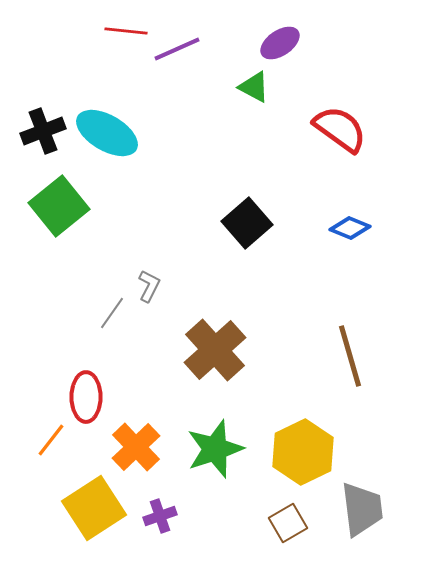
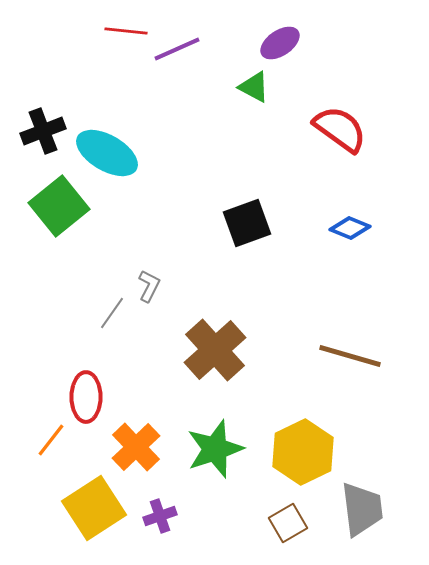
cyan ellipse: moved 20 px down
black square: rotated 21 degrees clockwise
brown line: rotated 58 degrees counterclockwise
